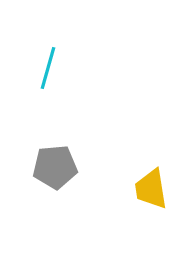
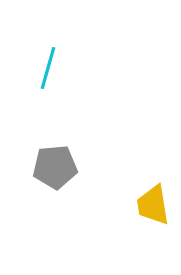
yellow trapezoid: moved 2 px right, 16 px down
